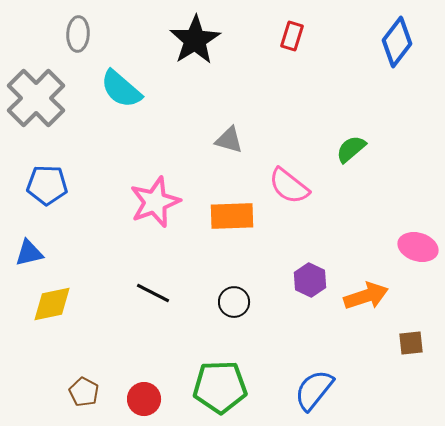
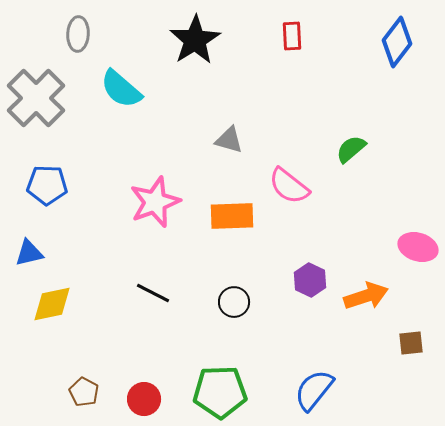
red rectangle: rotated 20 degrees counterclockwise
green pentagon: moved 5 px down
